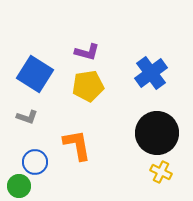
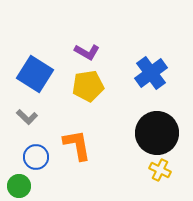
purple L-shape: rotated 15 degrees clockwise
gray L-shape: rotated 25 degrees clockwise
blue circle: moved 1 px right, 5 px up
yellow cross: moved 1 px left, 2 px up
